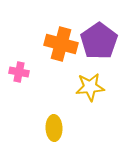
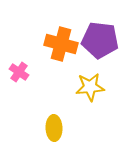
purple pentagon: moved 1 px right, 1 px up; rotated 30 degrees counterclockwise
pink cross: rotated 24 degrees clockwise
